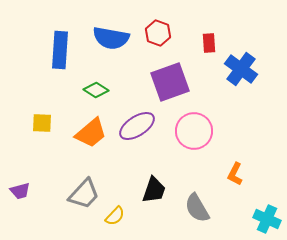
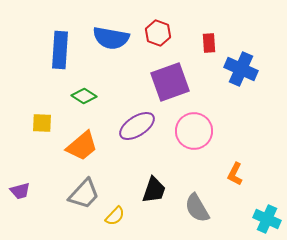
blue cross: rotated 12 degrees counterclockwise
green diamond: moved 12 px left, 6 px down
orange trapezoid: moved 9 px left, 13 px down
